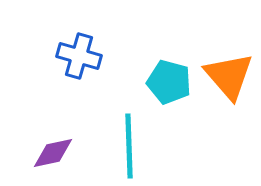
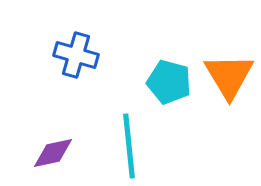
blue cross: moved 3 px left, 1 px up
orange triangle: rotated 10 degrees clockwise
cyan line: rotated 4 degrees counterclockwise
